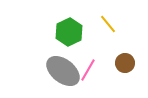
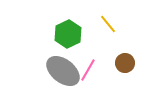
green hexagon: moved 1 px left, 2 px down
